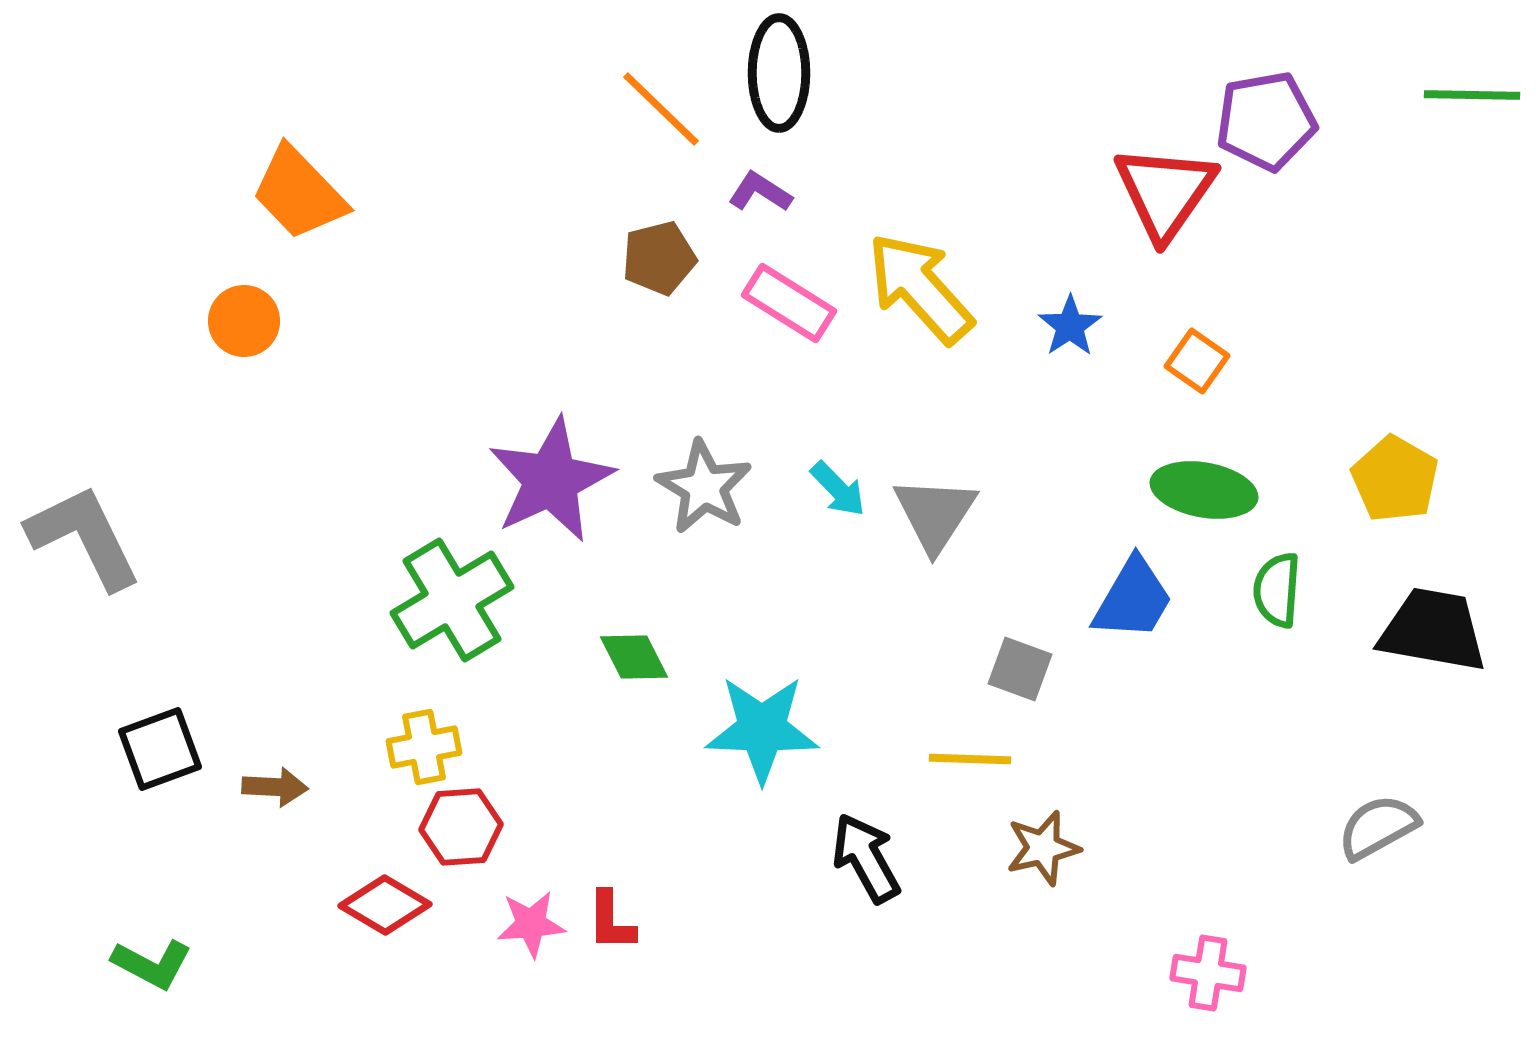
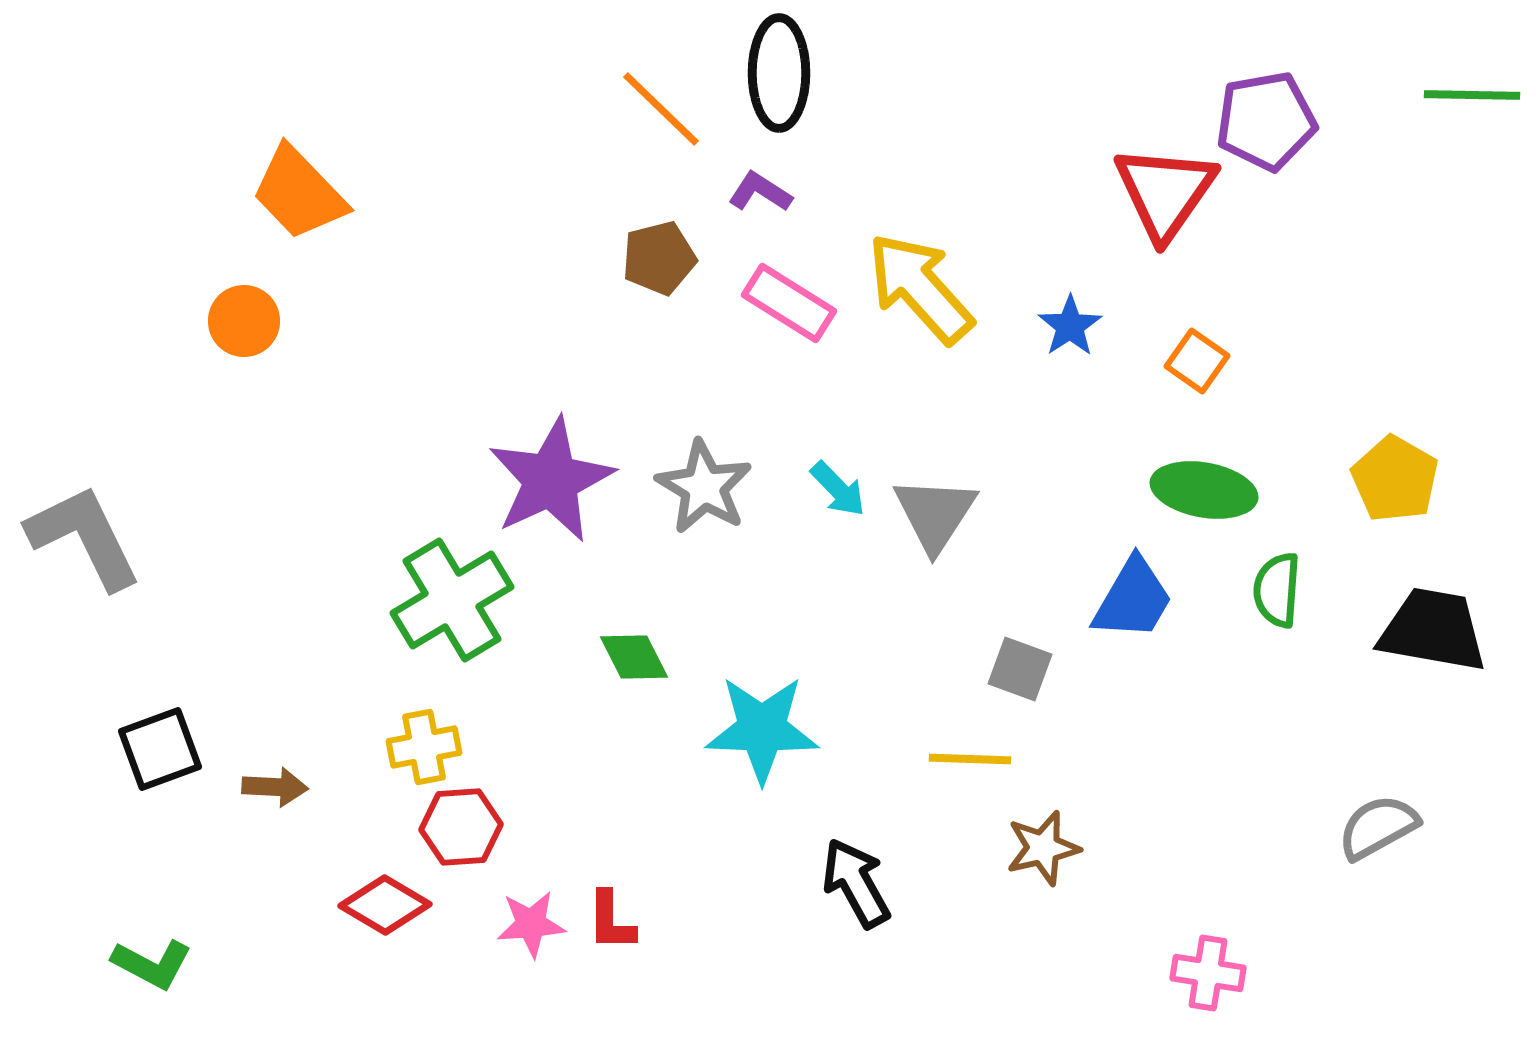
black arrow: moved 10 px left, 25 px down
